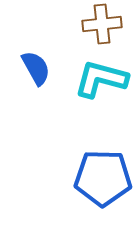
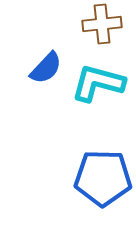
blue semicircle: moved 10 px right; rotated 72 degrees clockwise
cyan L-shape: moved 3 px left, 4 px down
